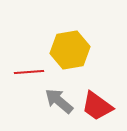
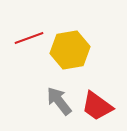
red line: moved 34 px up; rotated 16 degrees counterclockwise
gray arrow: rotated 12 degrees clockwise
